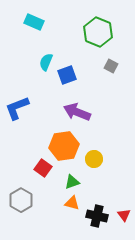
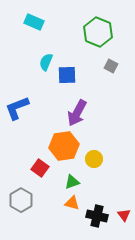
blue square: rotated 18 degrees clockwise
purple arrow: moved 1 px down; rotated 84 degrees counterclockwise
red square: moved 3 px left
